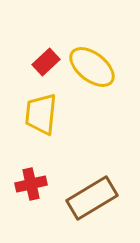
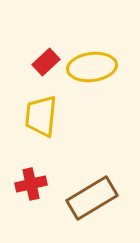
yellow ellipse: rotated 45 degrees counterclockwise
yellow trapezoid: moved 2 px down
